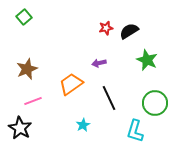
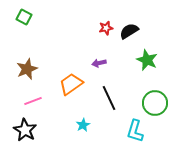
green square: rotated 21 degrees counterclockwise
black star: moved 5 px right, 2 px down
